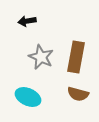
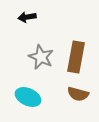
black arrow: moved 4 px up
